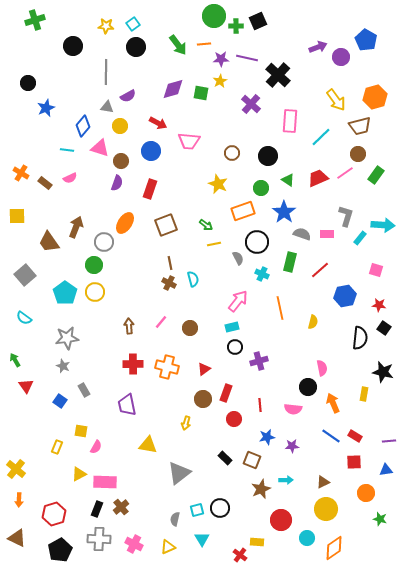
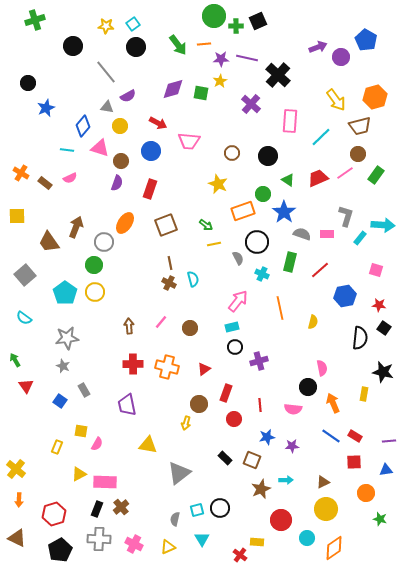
gray line at (106, 72): rotated 40 degrees counterclockwise
green circle at (261, 188): moved 2 px right, 6 px down
brown circle at (203, 399): moved 4 px left, 5 px down
pink semicircle at (96, 447): moved 1 px right, 3 px up
